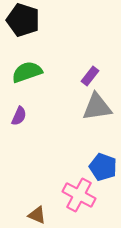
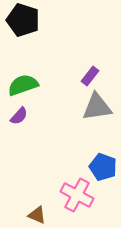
green semicircle: moved 4 px left, 13 px down
purple semicircle: rotated 18 degrees clockwise
pink cross: moved 2 px left
